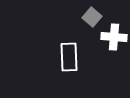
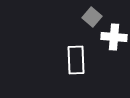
white rectangle: moved 7 px right, 3 px down
